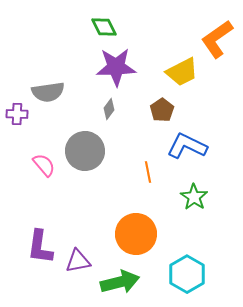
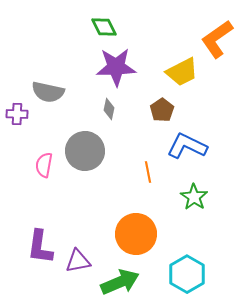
gray semicircle: rotated 20 degrees clockwise
gray diamond: rotated 25 degrees counterclockwise
pink semicircle: rotated 130 degrees counterclockwise
green arrow: rotated 9 degrees counterclockwise
